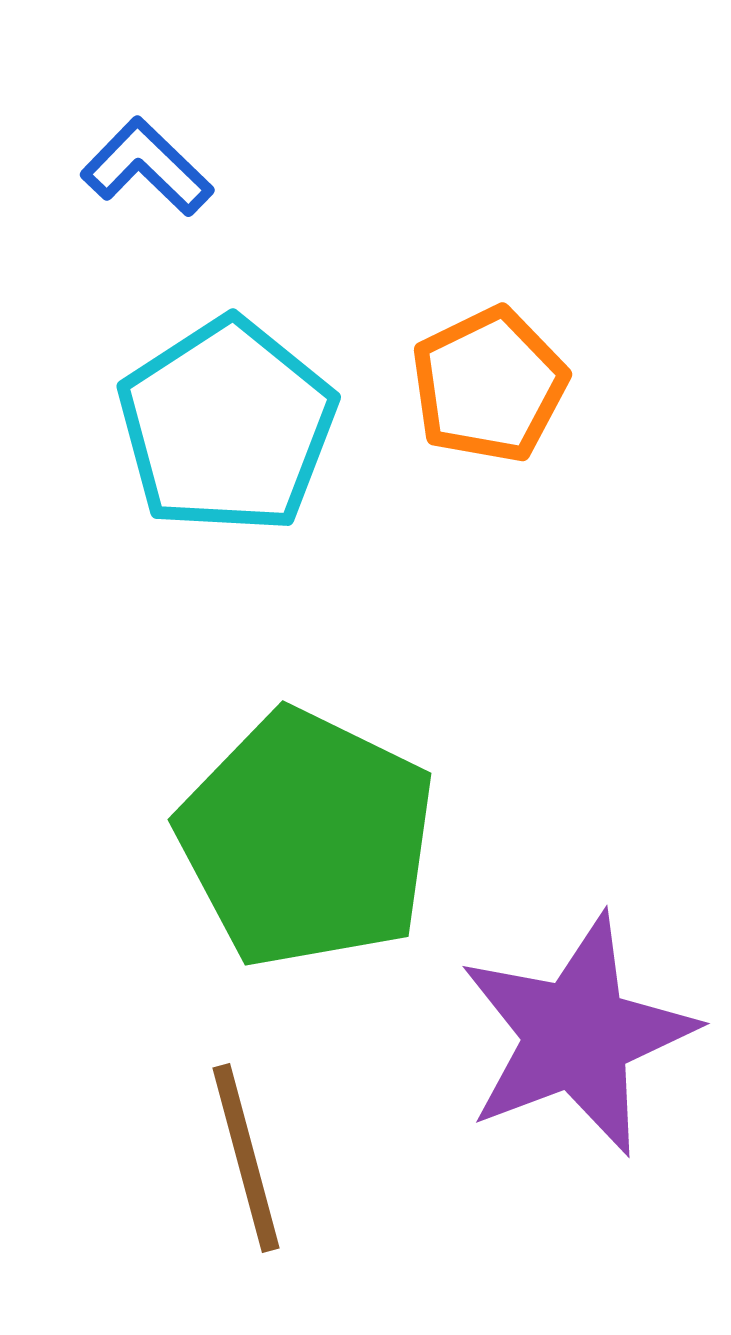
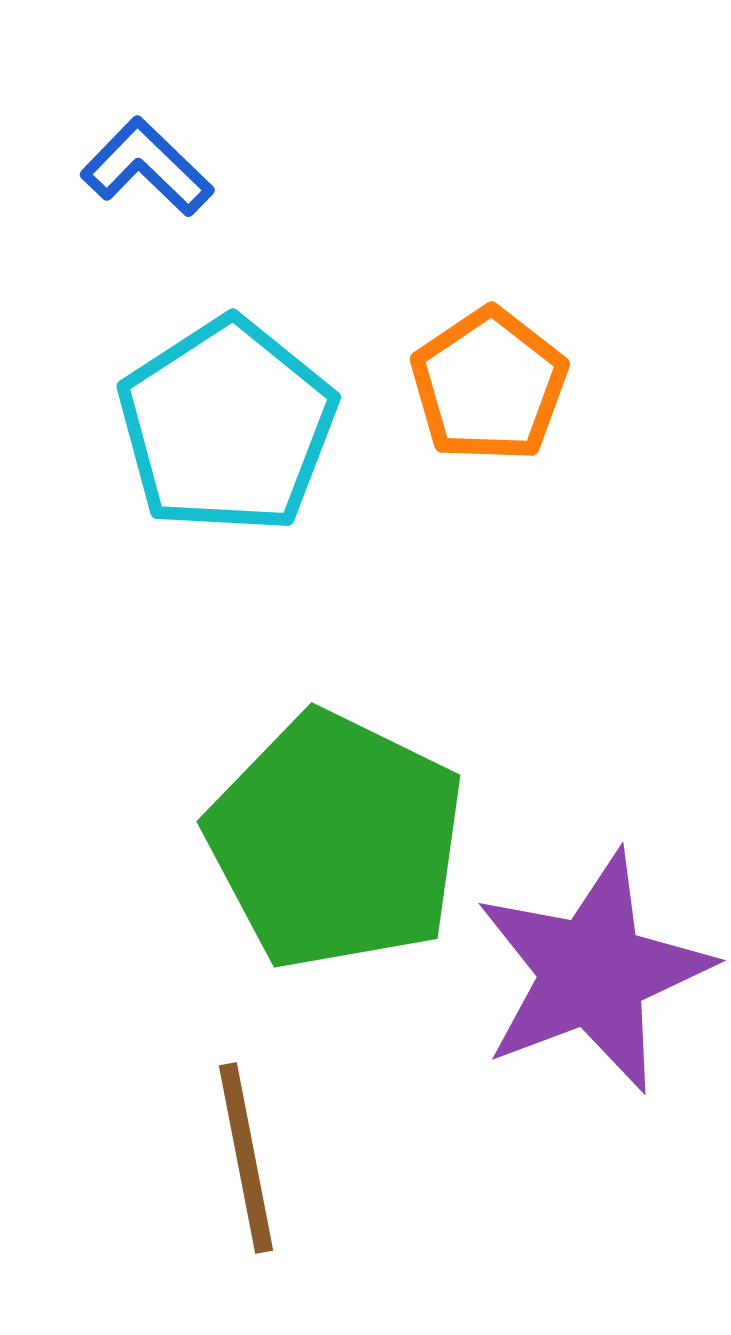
orange pentagon: rotated 8 degrees counterclockwise
green pentagon: moved 29 px right, 2 px down
purple star: moved 16 px right, 63 px up
brown line: rotated 4 degrees clockwise
